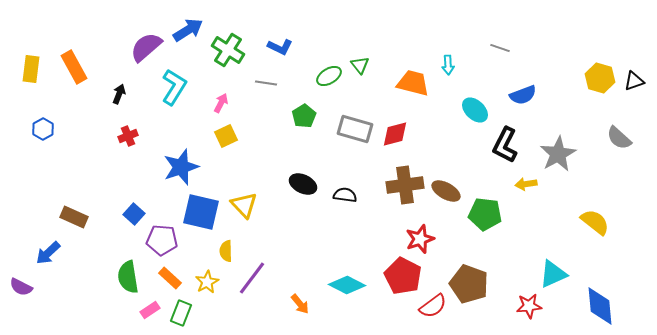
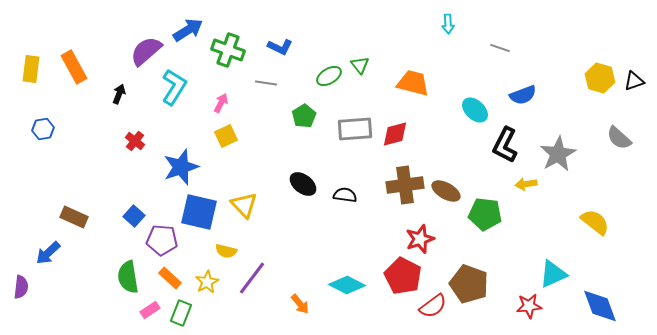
purple semicircle at (146, 47): moved 4 px down
green cross at (228, 50): rotated 12 degrees counterclockwise
cyan arrow at (448, 65): moved 41 px up
blue hexagon at (43, 129): rotated 20 degrees clockwise
gray rectangle at (355, 129): rotated 20 degrees counterclockwise
red cross at (128, 136): moved 7 px right, 5 px down; rotated 30 degrees counterclockwise
black ellipse at (303, 184): rotated 12 degrees clockwise
blue square at (201, 212): moved 2 px left
blue square at (134, 214): moved 2 px down
yellow semicircle at (226, 251): rotated 75 degrees counterclockwise
purple semicircle at (21, 287): rotated 110 degrees counterclockwise
blue diamond at (600, 306): rotated 15 degrees counterclockwise
